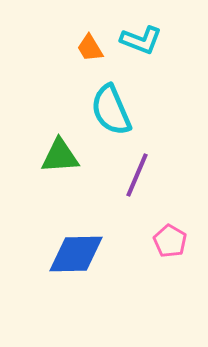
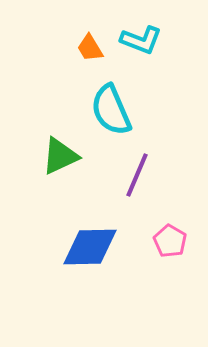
green triangle: rotated 21 degrees counterclockwise
blue diamond: moved 14 px right, 7 px up
